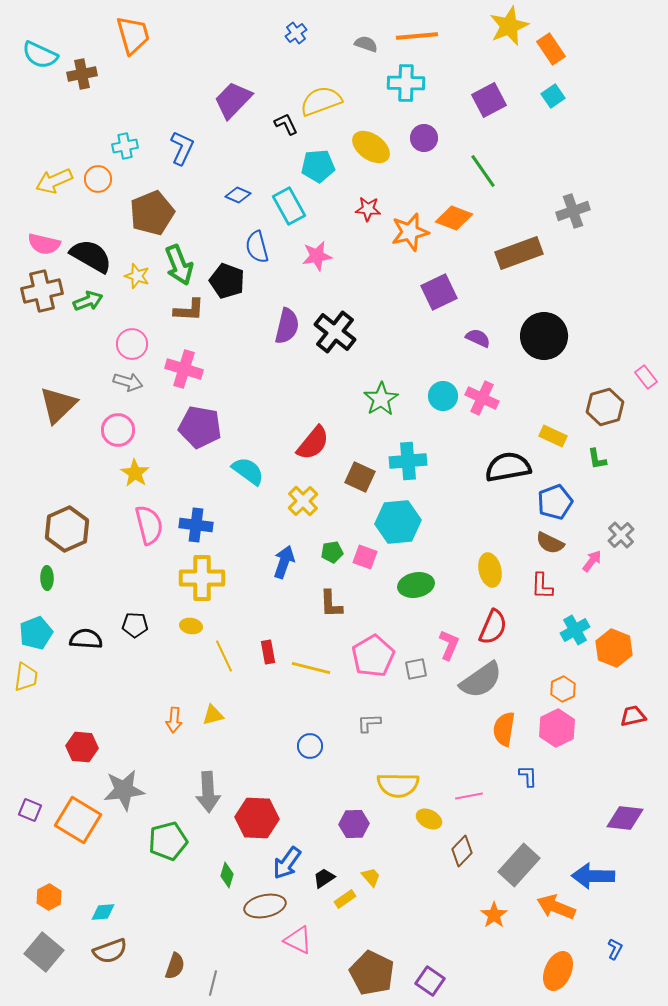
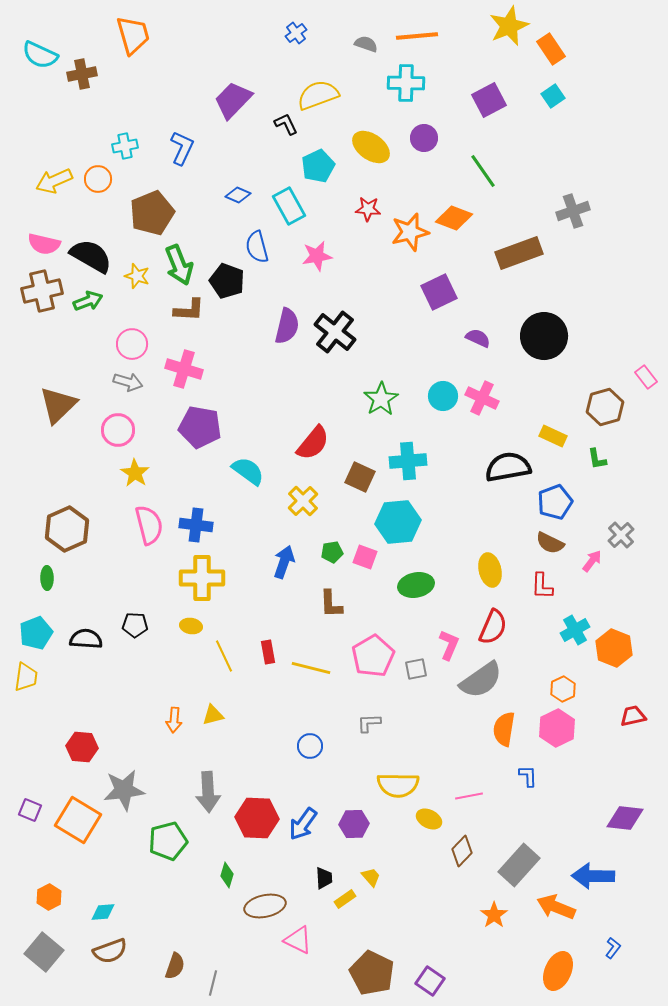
yellow semicircle at (321, 101): moved 3 px left, 6 px up
cyan pentagon at (318, 166): rotated 20 degrees counterclockwise
blue arrow at (287, 863): moved 16 px right, 39 px up
black trapezoid at (324, 878): rotated 120 degrees clockwise
blue L-shape at (615, 949): moved 2 px left, 1 px up; rotated 10 degrees clockwise
